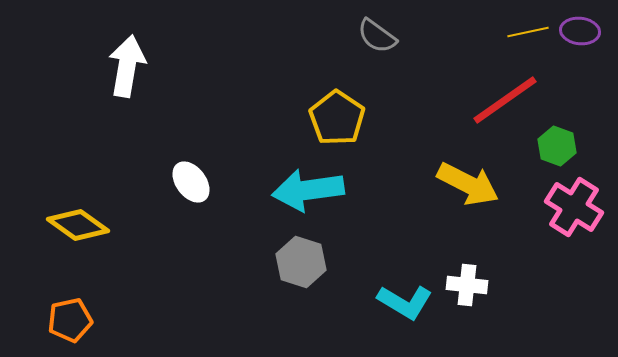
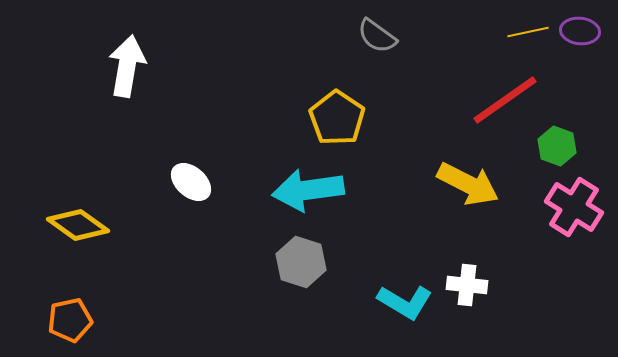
white ellipse: rotated 12 degrees counterclockwise
